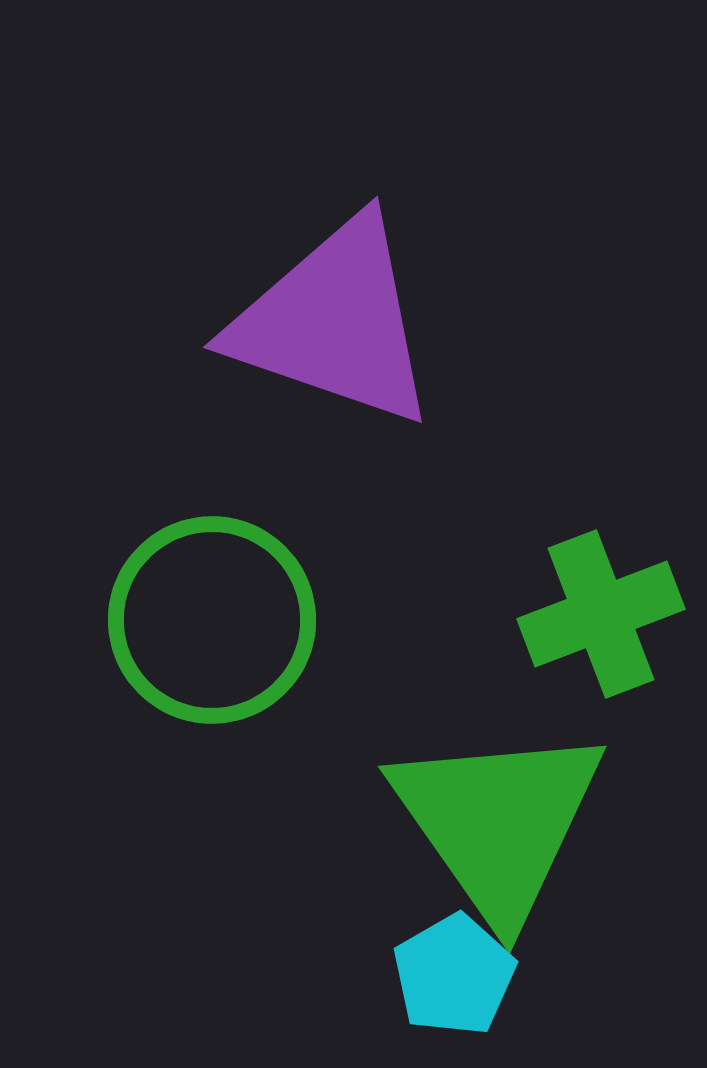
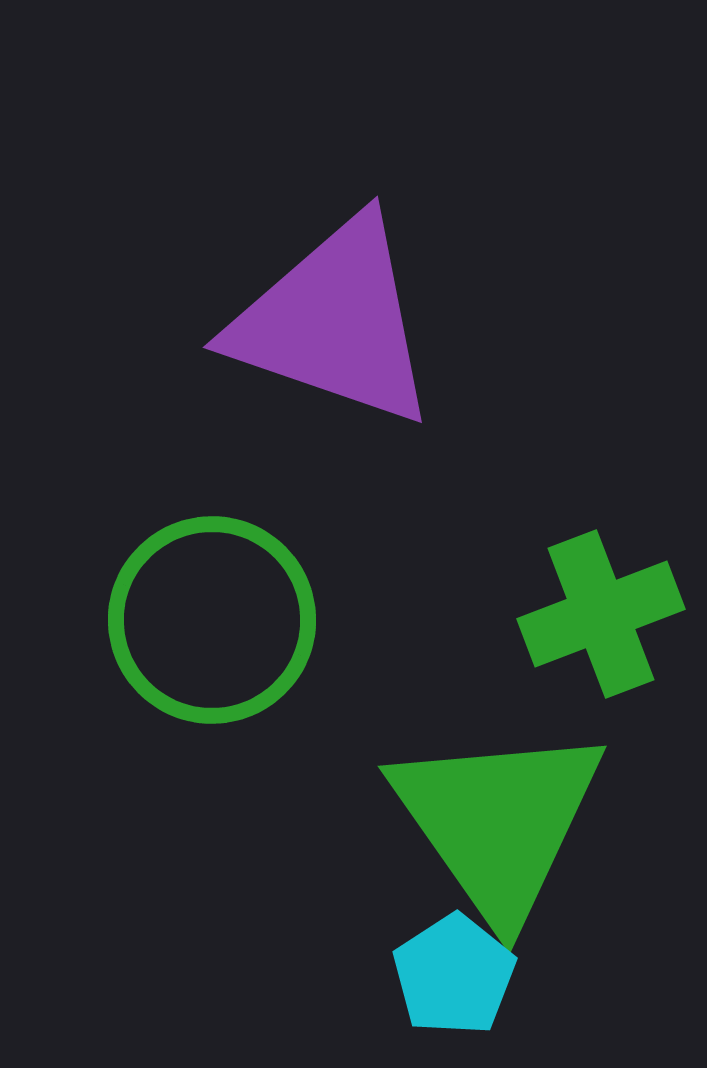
cyan pentagon: rotated 3 degrees counterclockwise
